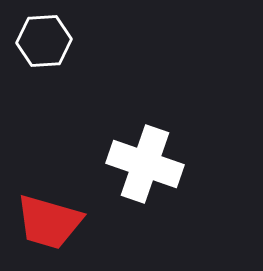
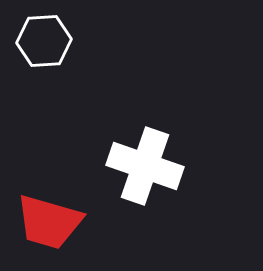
white cross: moved 2 px down
